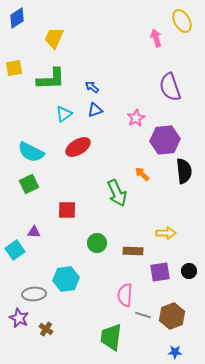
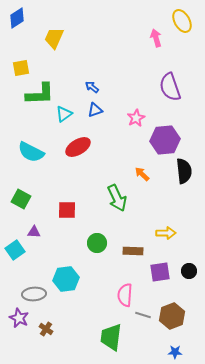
yellow square: moved 7 px right
green L-shape: moved 11 px left, 15 px down
green square: moved 8 px left, 15 px down; rotated 36 degrees counterclockwise
green arrow: moved 5 px down
